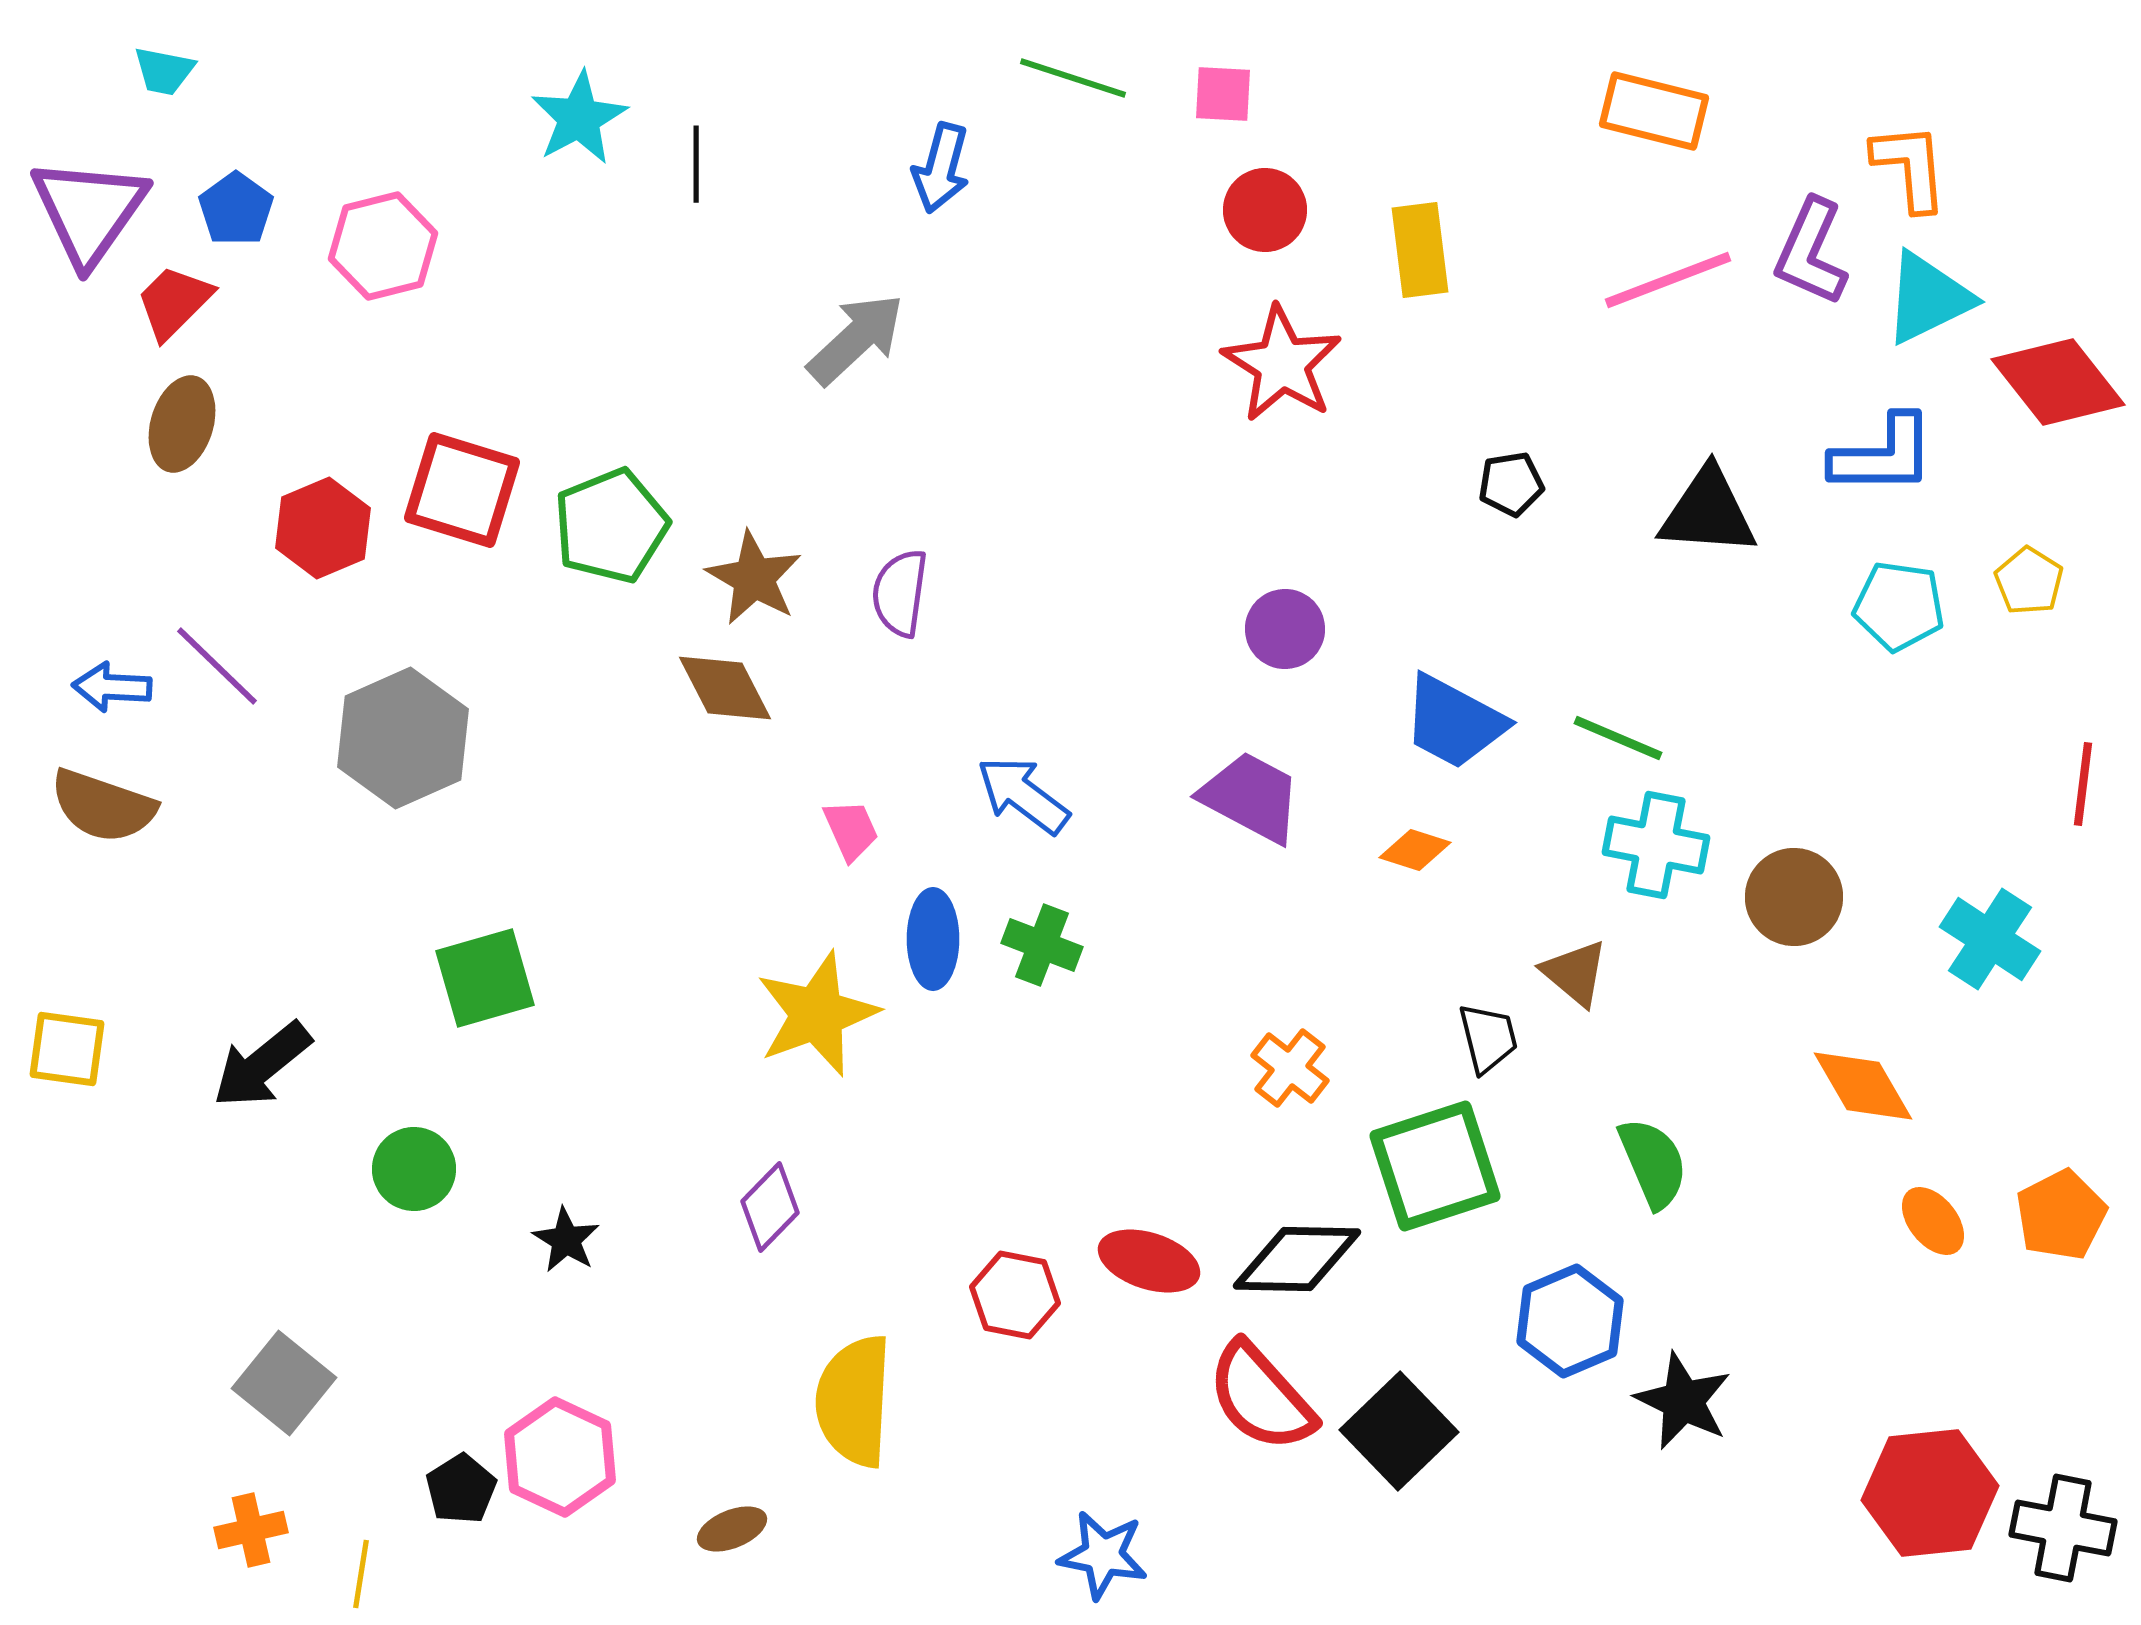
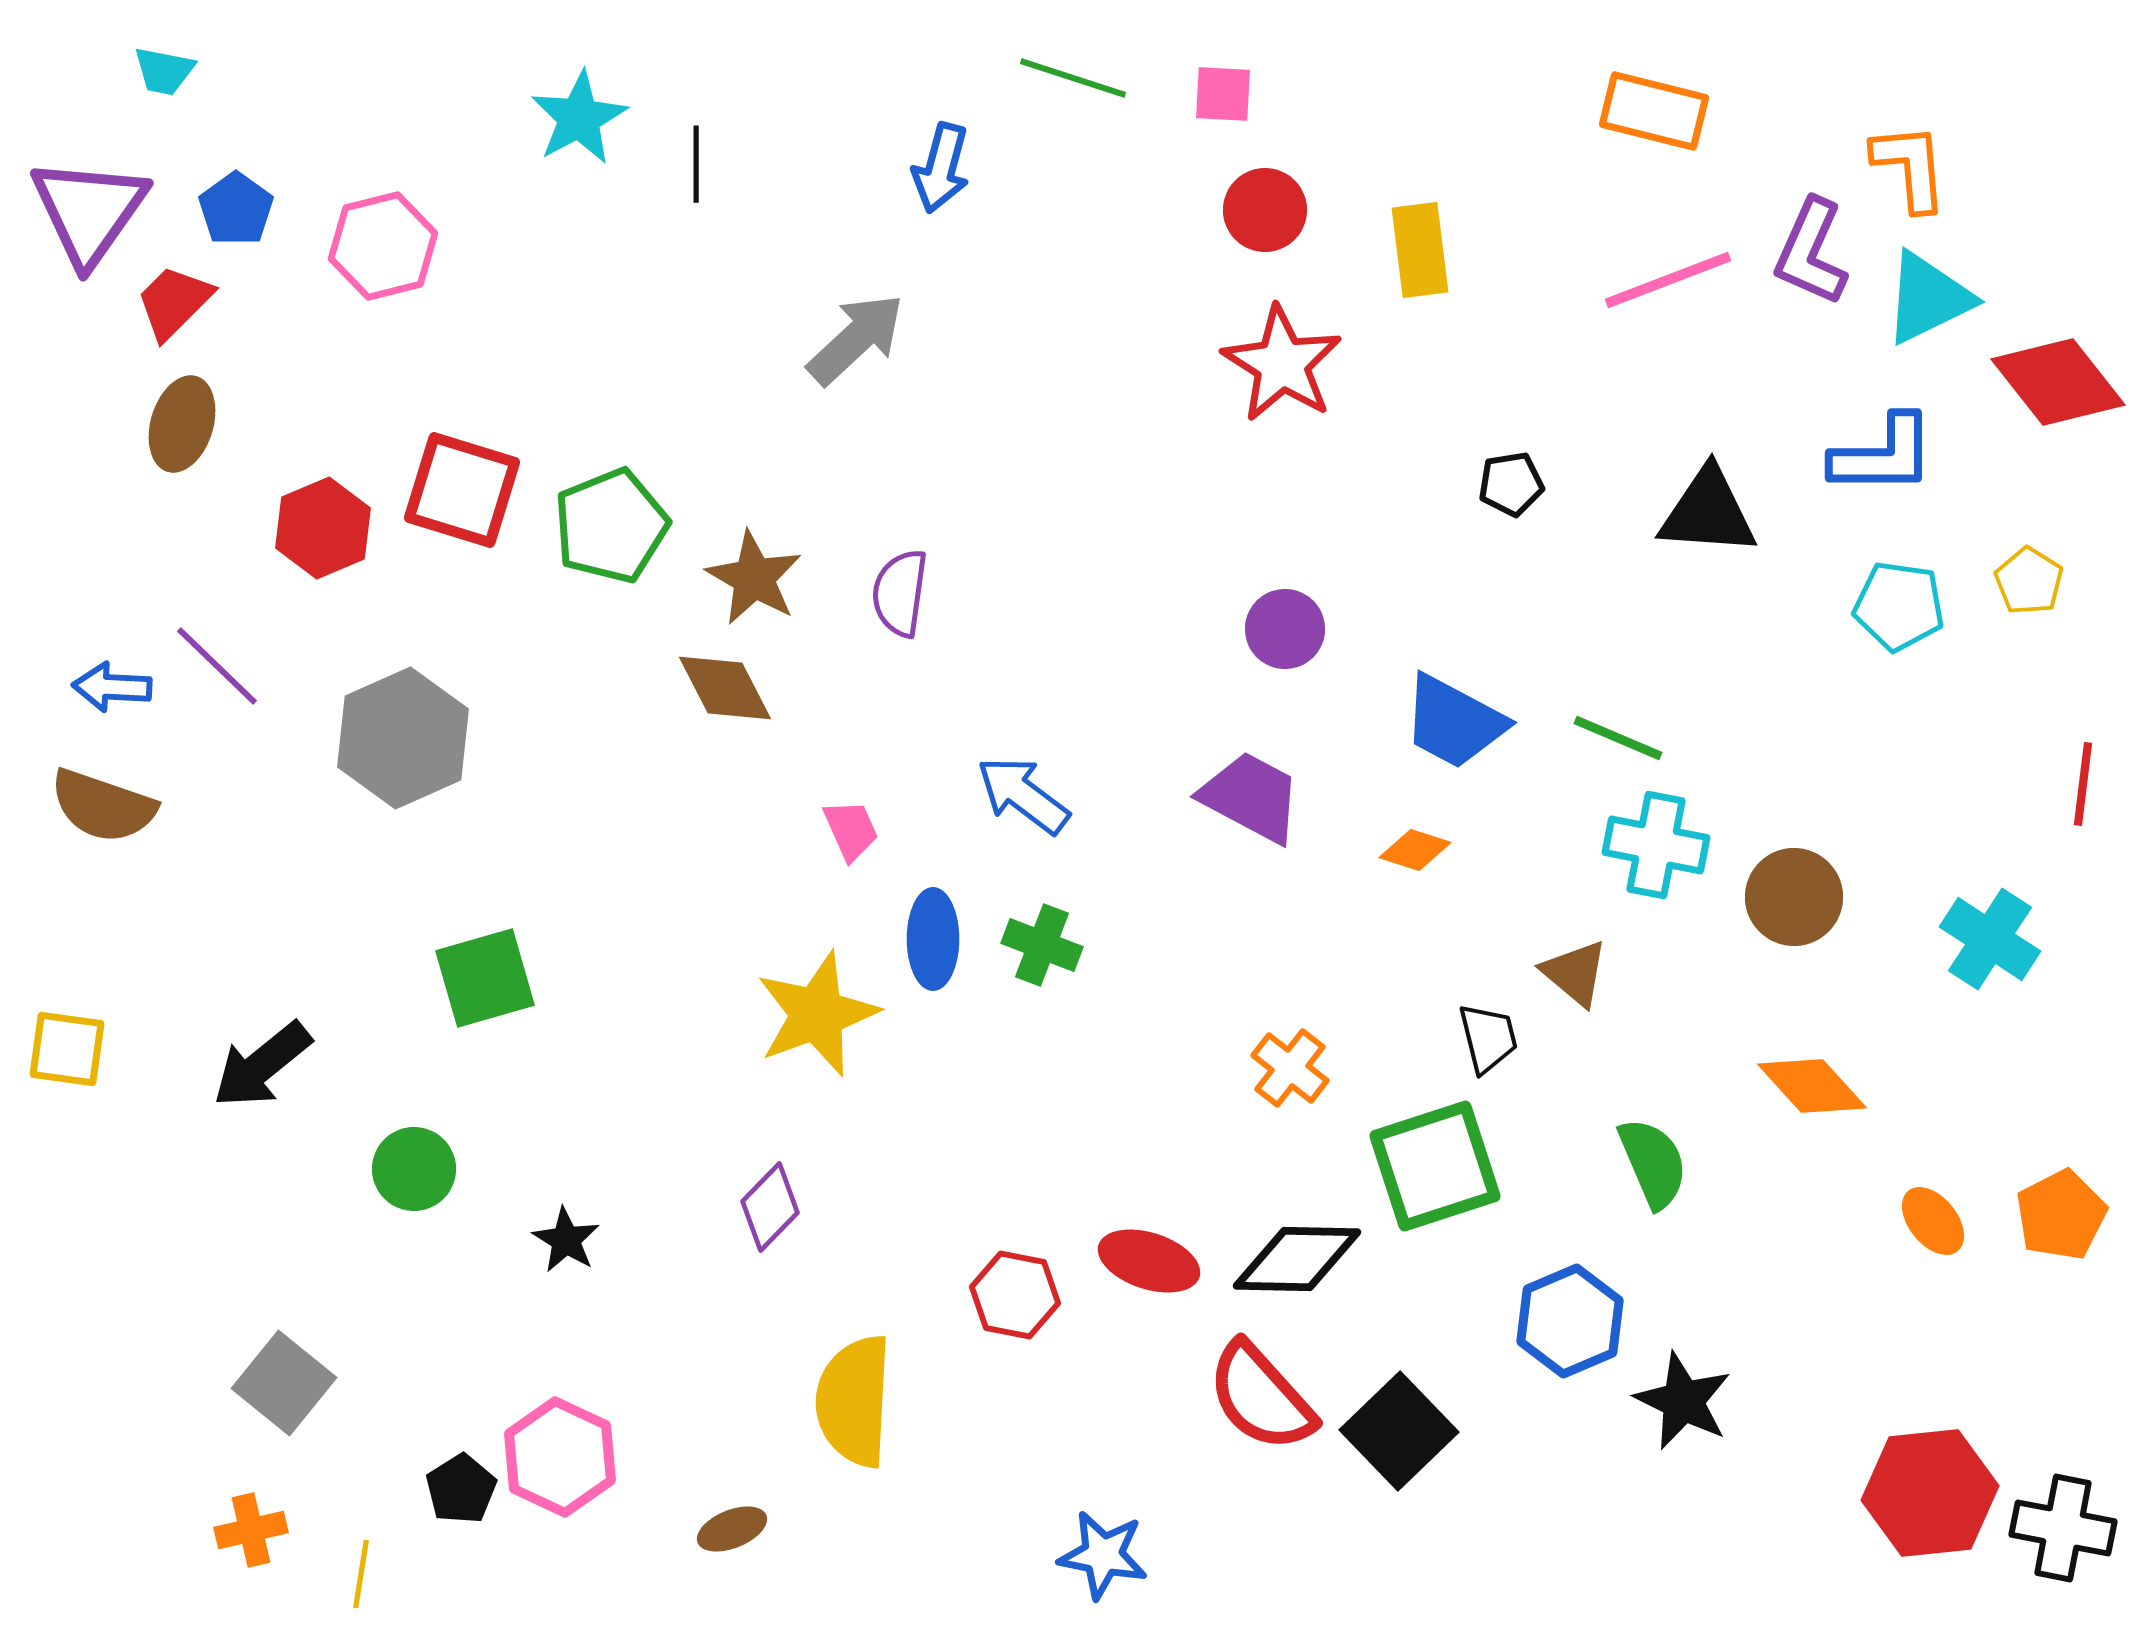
orange diamond at (1863, 1086): moved 51 px left; rotated 12 degrees counterclockwise
